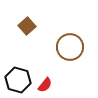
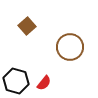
black hexagon: moved 2 px left, 1 px down
red semicircle: moved 1 px left, 2 px up
